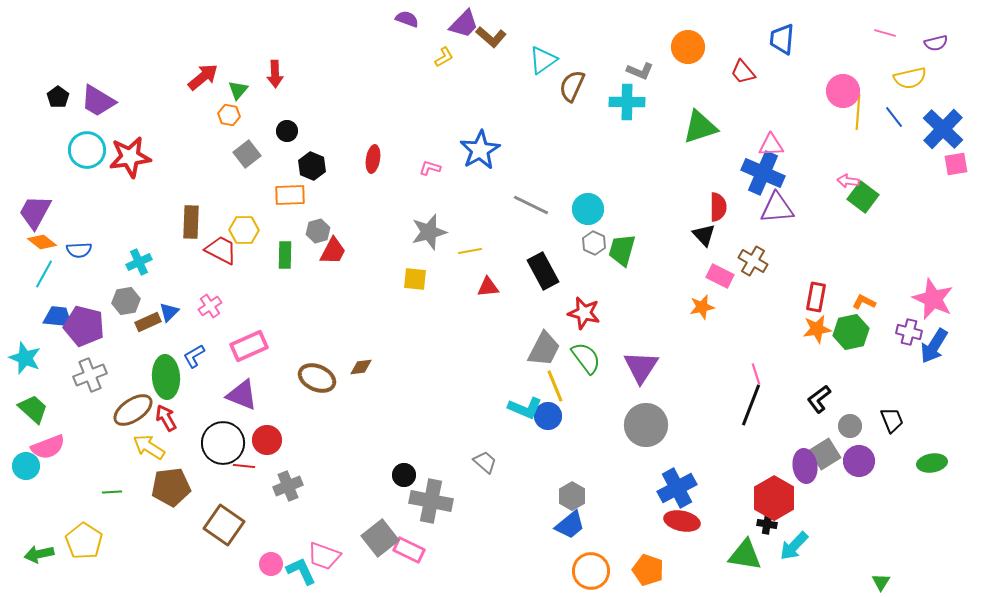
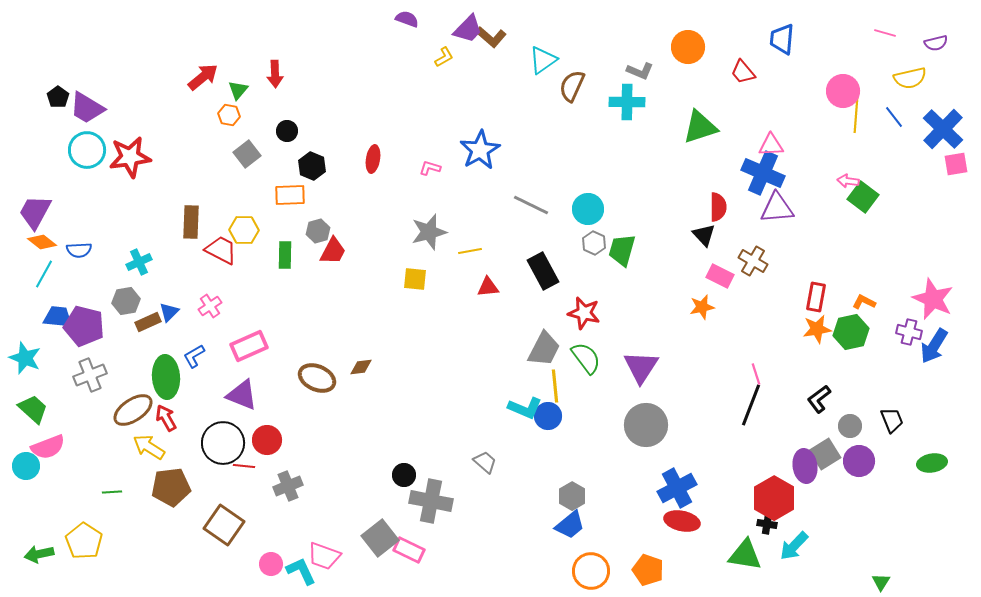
purple trapezoid at (464, 24): moved 4 px right, 5 px down
purple trapezoid at (98, 101): moved 11 px left, 7 px down
yellow line at (858, 112): moved 2 px left, 3 px down
yellow line at (555, 386): rotated 16 degrees clockwise
